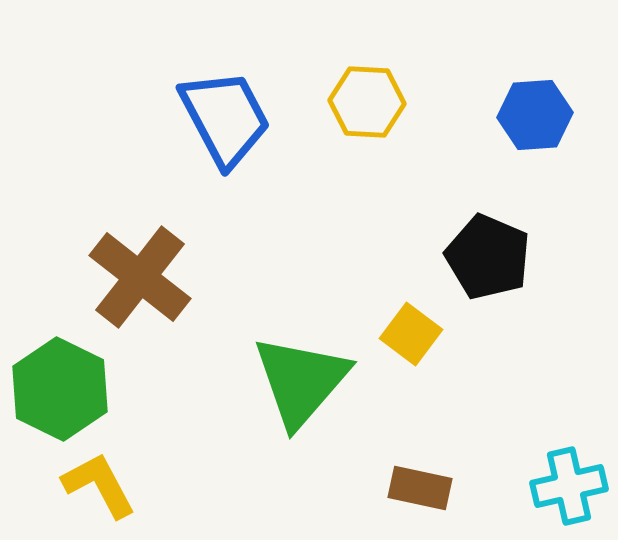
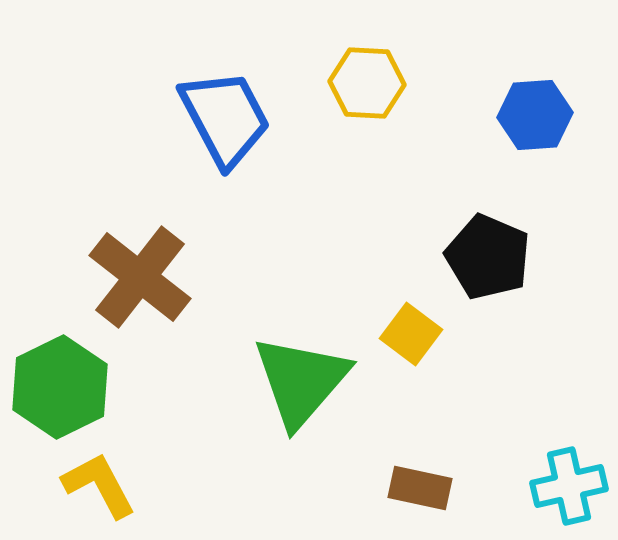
yellow hexagon: moved 19 px up
green hexagon: moved 2 px up; rotated 8 degrees clockwise
